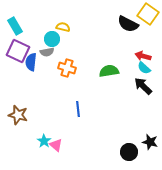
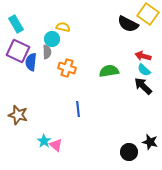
cyan rectangle: moved 1 px right, 2 px up
gray semicircle: rotated 80 degrees counterclockwise
cyan semicircle: moved 2 px down
